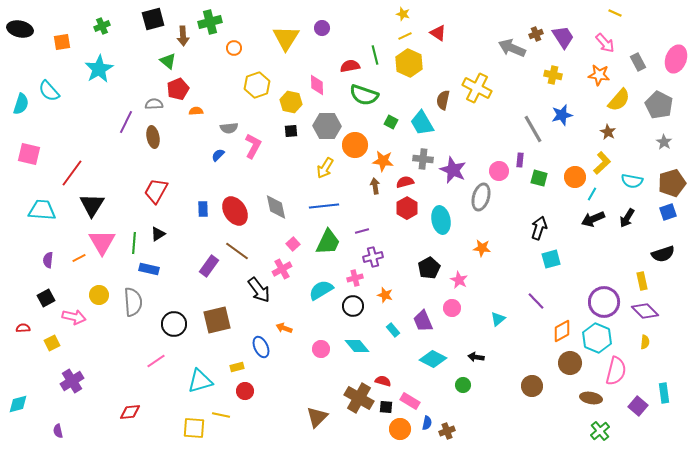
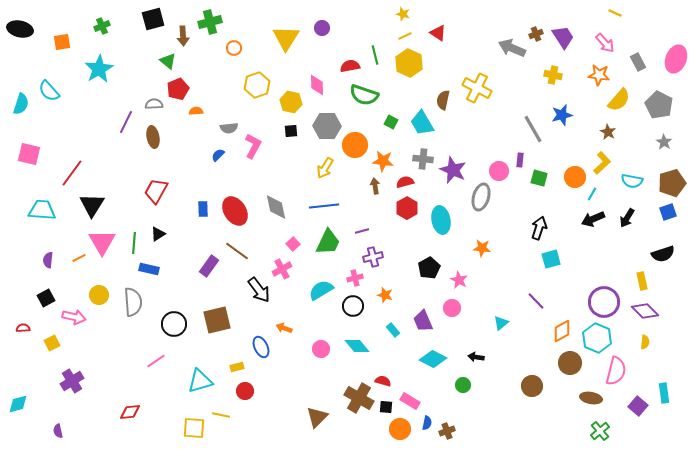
cyan triangle at (498, 319): moved 3 px right, 4 px down
